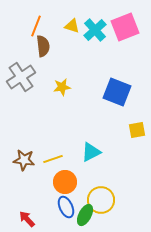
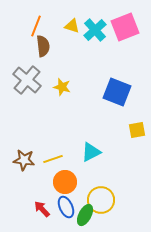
gray cross: moved 6 px right, 3 px down; rotated 16 degrees counterclockwise
yellow star: rotated 24 degrees clockwise
red arrow: moved 15 px right, 10 px up
